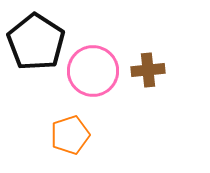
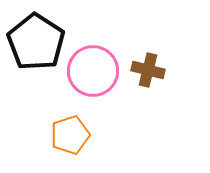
brown cross: rotated 20 degrees clockwise
